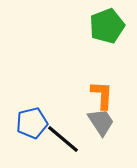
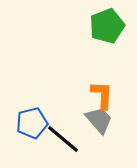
gray trapezoid: moved 2 px left, 2 px up; rotated 8 degrees counterclockwise
